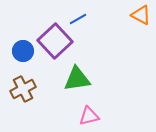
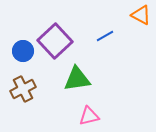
blue line: moved 27 px right, 17 px down
